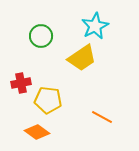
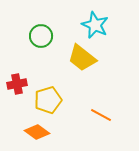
cyan star: moved 1 px up; rotated 20 degrees counterclockwise
yellow trapezoid: rotated 72 degrees clockwise
red cross: moved 4 px left, 1 px down
yellow pentagon: rotated 24 degrees counterclockwise
orange line: moved 1 px left, 2 px up
